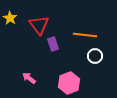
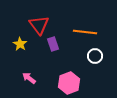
yellow star: moved 10 px right, 26 px down
orange line: moved 3 px up
